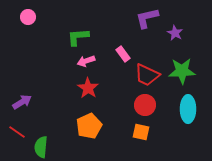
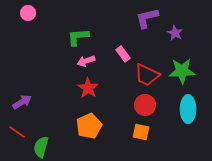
pink circle: moved 4 px up
green semicircle: rotated 10 degrees clockwise
